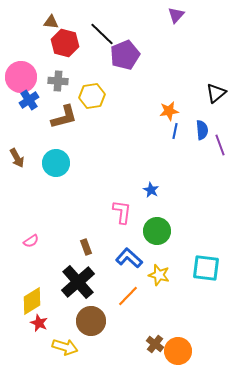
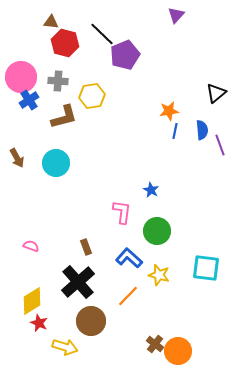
pink semicircle: moved 5 px down; rotated 126 degrees counterclockwise
